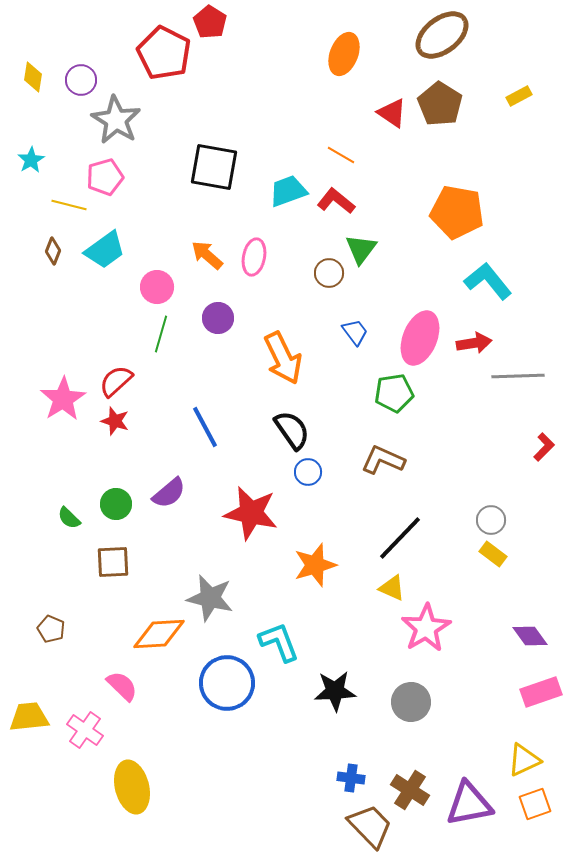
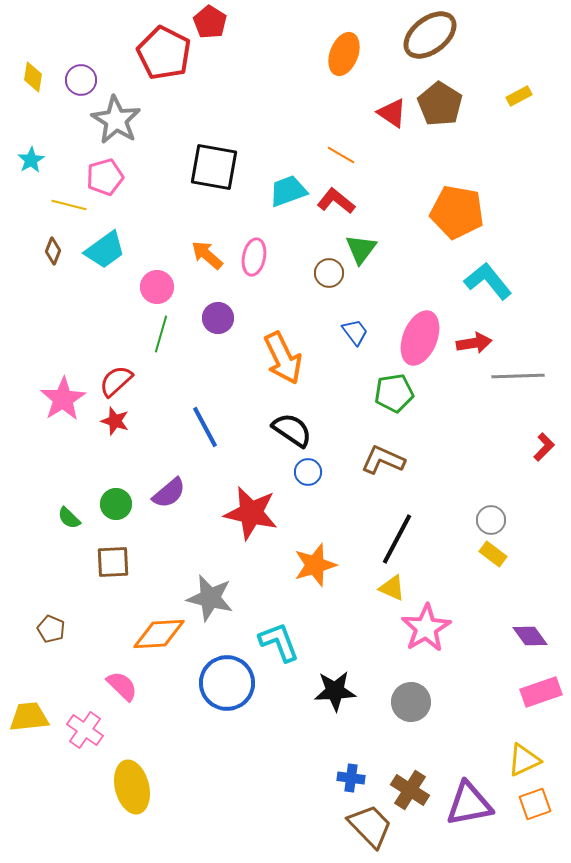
brown ellipse at (442, 35): moved 12 px left
black semicircle at (292, 430): rotated 21 degrees counterclockwise
black line at (400, 538): moved 3 px left, 1 px down; rotated 16 degrees counterclockwise
